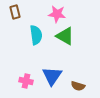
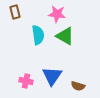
cyan semicircle: moved 2 px right
